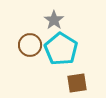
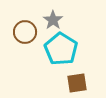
gray star: moved 1 px left
brown circle: moved 5 px left, 13 px up
